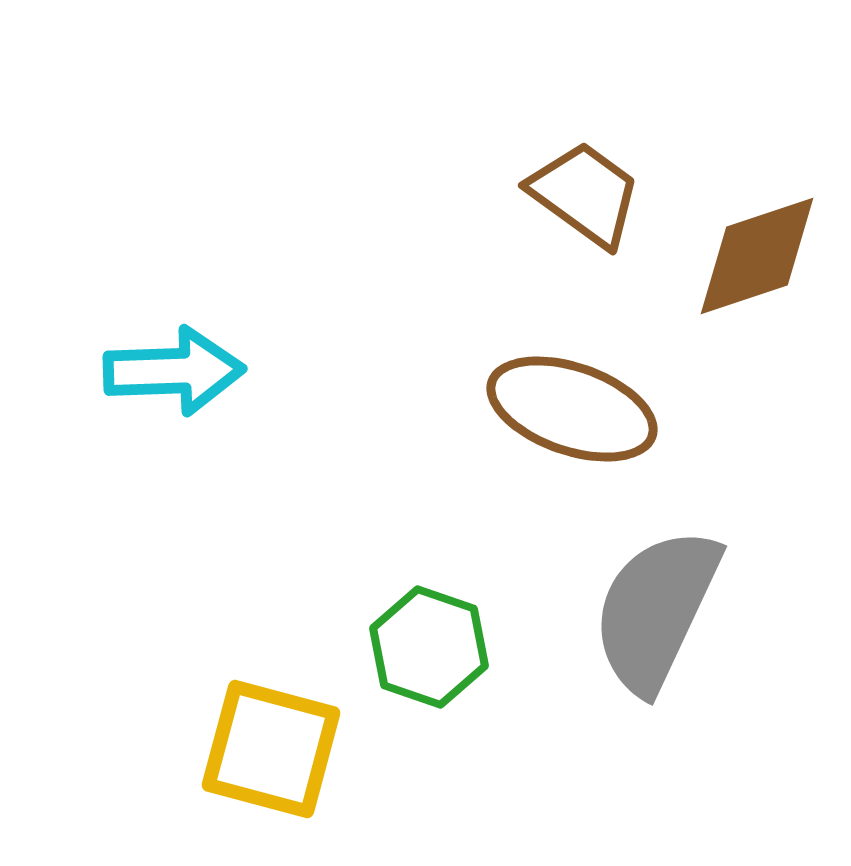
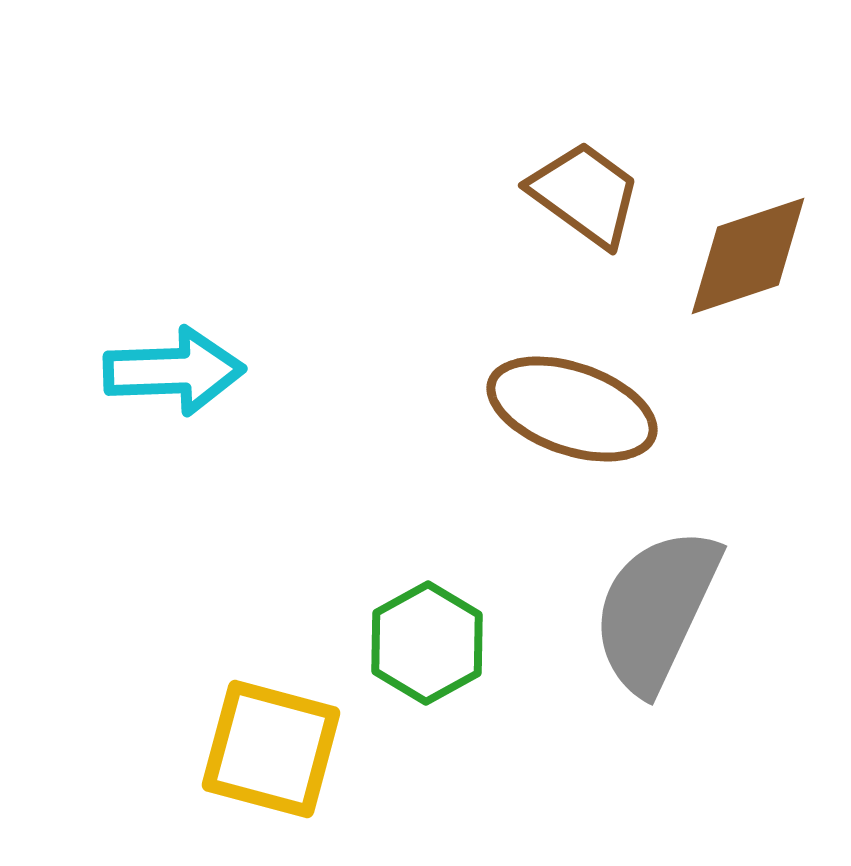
brown diamond: moved 9 px left
green hexagon: moved 2 px left, 4 px up; rotated 12 degrees clockwise
